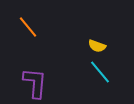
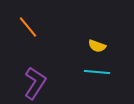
cyan line: moved 3 px left; rotated 45 degrees counterclockwise
purple L-shape: rotated 28 degrees clockwise
